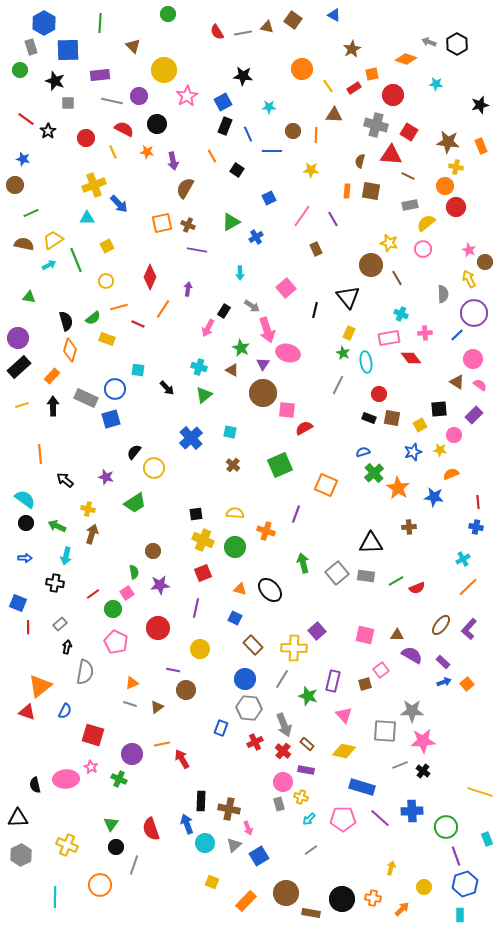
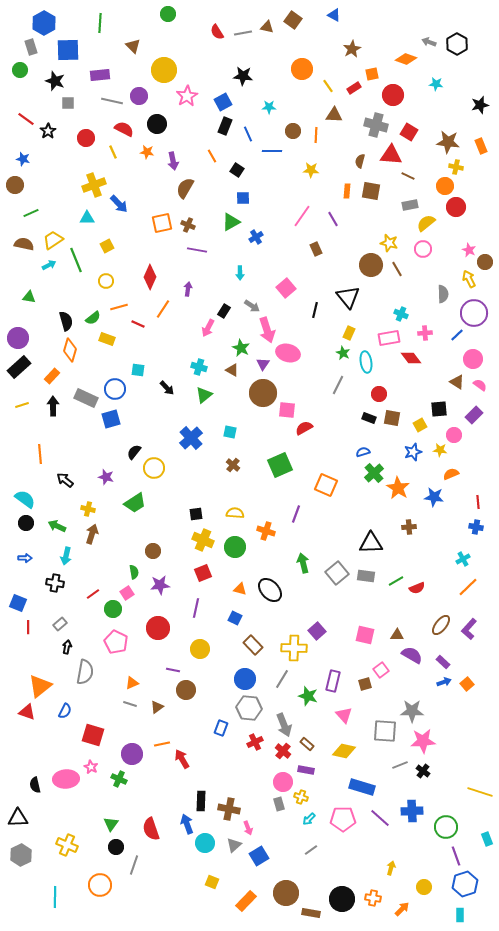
blue square at (269, 198): moved 26 px left; rotated 24 degrees clockwise
brown line at (397, 278): moved 9 px up
